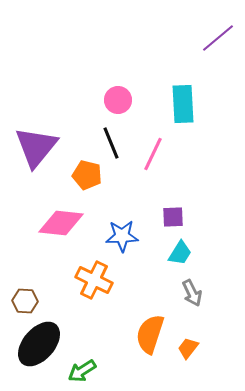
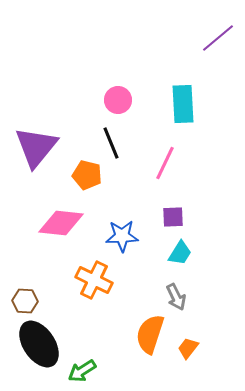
pink line: moved 12 px right, 9 px down
gray arrow: moved 16 px left, 4 px down
black ellipse: rotated 75 degrees counterclockwise
